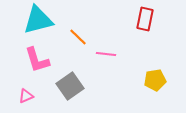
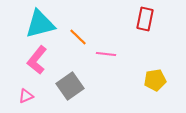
cyan triangle: moved 2 px right, 4 px down
pink L-shape: rotated 56 degrees clockwise
